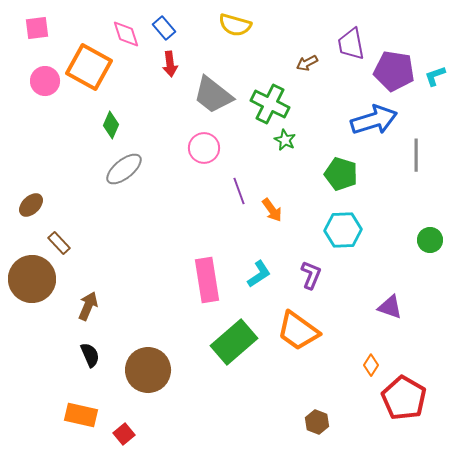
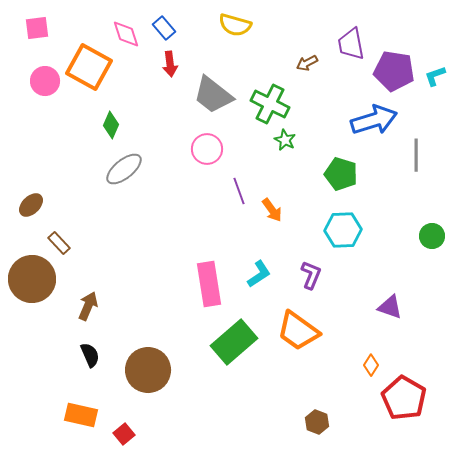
pink circle at (204, 148): moved 3 px right, 1 px down
green circle at (430, 240): moved 2 px right, 4 px up
pink rectangle at (207, 280): moved 2 px right, 4 px down
